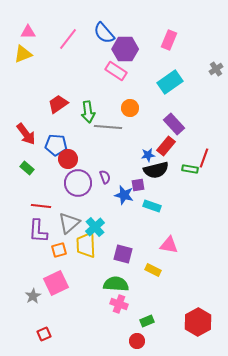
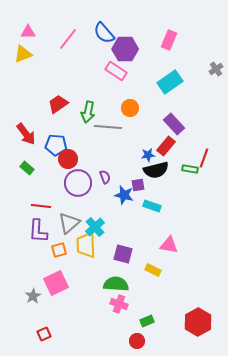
green arrow at (88, 112): rotated 20 degrees clockwise
